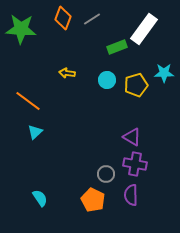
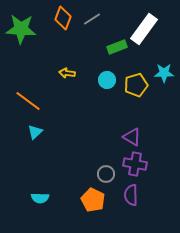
cyan semicircle: rotated 126 degrees clockwise
